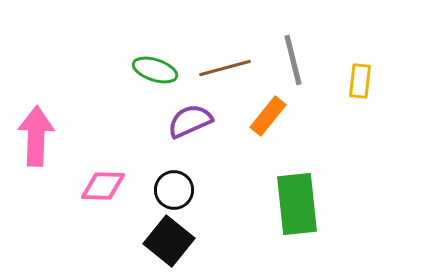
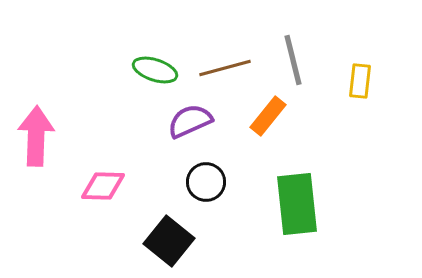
black circle: moved 32 px right, 8 px up
